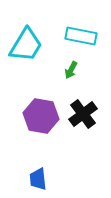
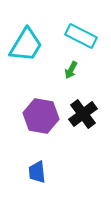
cyan rectangle: rotated 16 degrees clockwise
blue trapezoid: moved 1 px left, 7 px up
